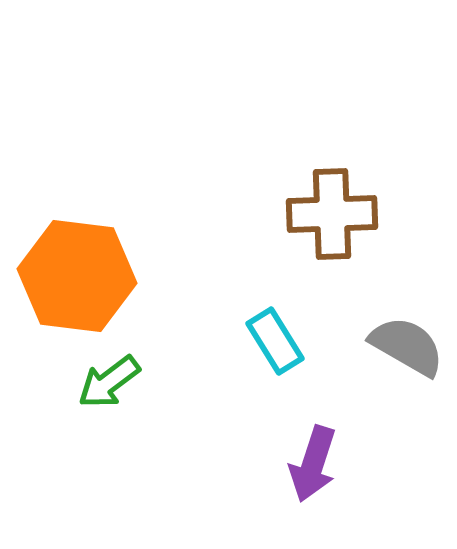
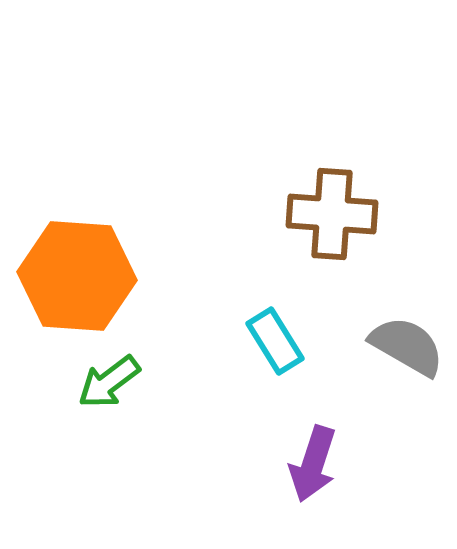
brown cross: rotated 6 degrees clockwise
orange hexagon: rotated 3 degrees counterclockwise
